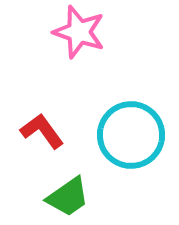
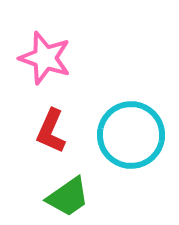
pink star: moved 34 px left, 26 px down
red L-shape: moved 9 px right; rotated 120 degrees counterclockwise
